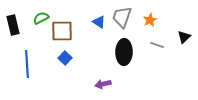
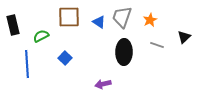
green semicircle: moved 18 px down
brown square: moved 7 px right, 14 px up
